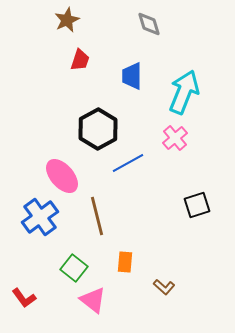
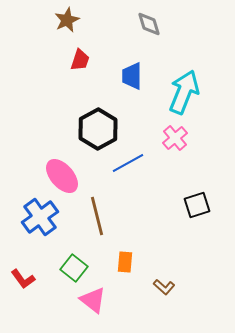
red L-shape: moved 1 px left, 19 px up
